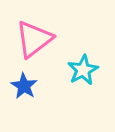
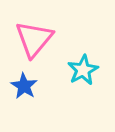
pink triangle: rotated 12 degrees counterclockwise
